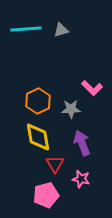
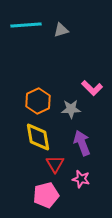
cyan line: moved 4 px up
